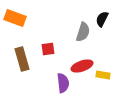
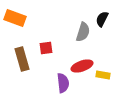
red square: moved 2 px left, 1 px up
